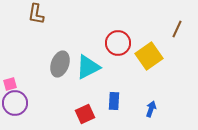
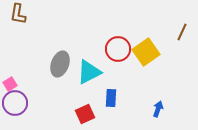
brown L-shape: moved 18 px left
brown line: moved 5 px right, 3 px down
red circle: moved 6 px down
yellow square: moved 3 px left, 4 px up
cyan triangle: moved 1 px right, 5 px down
pink square: rotated 16 degrees counterclockwise
blue rectangle: moved 3 px left, 3 px up
blue arrow: moved 7 px right
